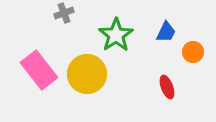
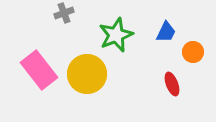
green star: rotated 12 degrees clockwise
red ellipse: moved 5 px right, 3 px up
